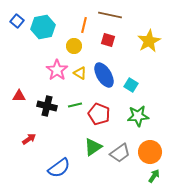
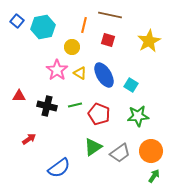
yellow circle: moved 2 px left, 1 px down
orange circle: moved 1 px right, 1 px up
